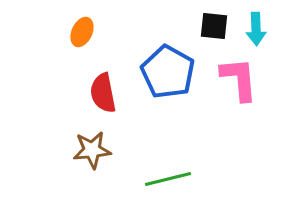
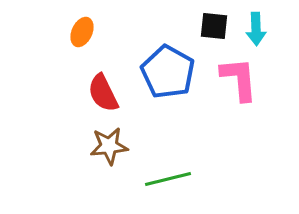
red semicircle: rotated 15 degrees counterclockwise
brown star: moved 17 px right, 4 px up
